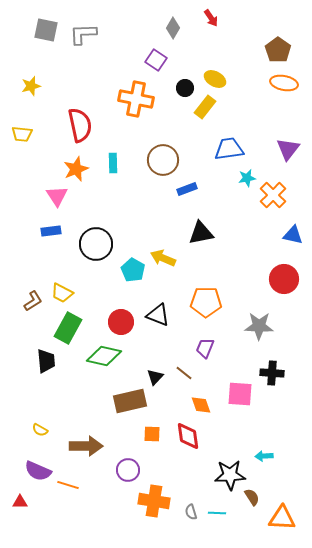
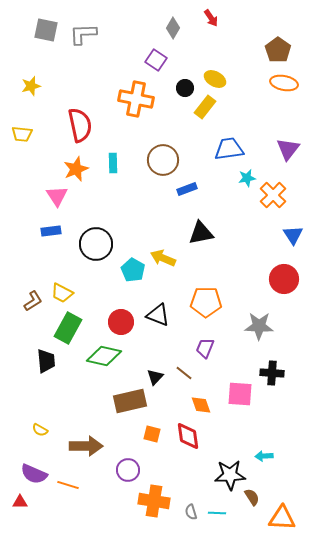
blue triangle at (293, 235): rotated 45 degrees clockwise
orange square at (152, 434): rotated 12 degrees clockwise
purple semicircle at (38, 471): moved 4 px left, 3 px down
